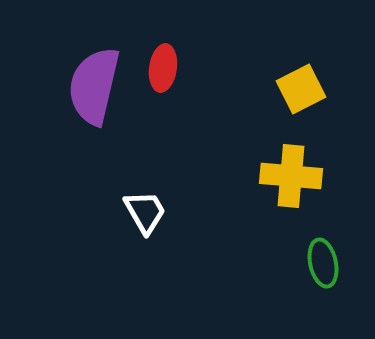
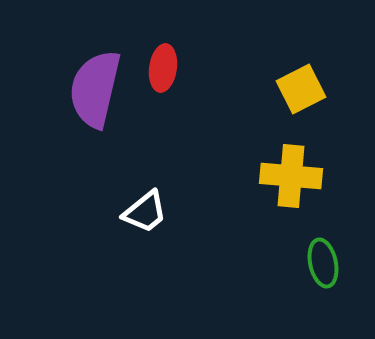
purple semicircle: moved 1 px right, 3 px down
white trapezoid: rotated 81 degrees clockwise
